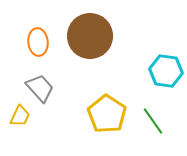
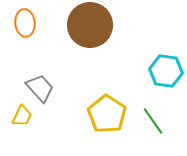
brown circle: moved 11 px up
orange ellipse: moved 13 px left, 19 px up
yellow trapezoid: moved 2 px right
